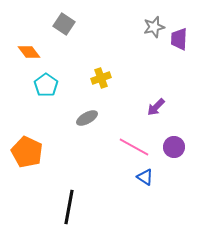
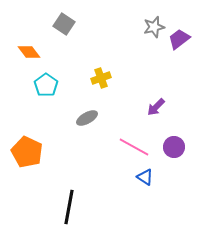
purple trapezoid: rotated 50 degrees clockwise
